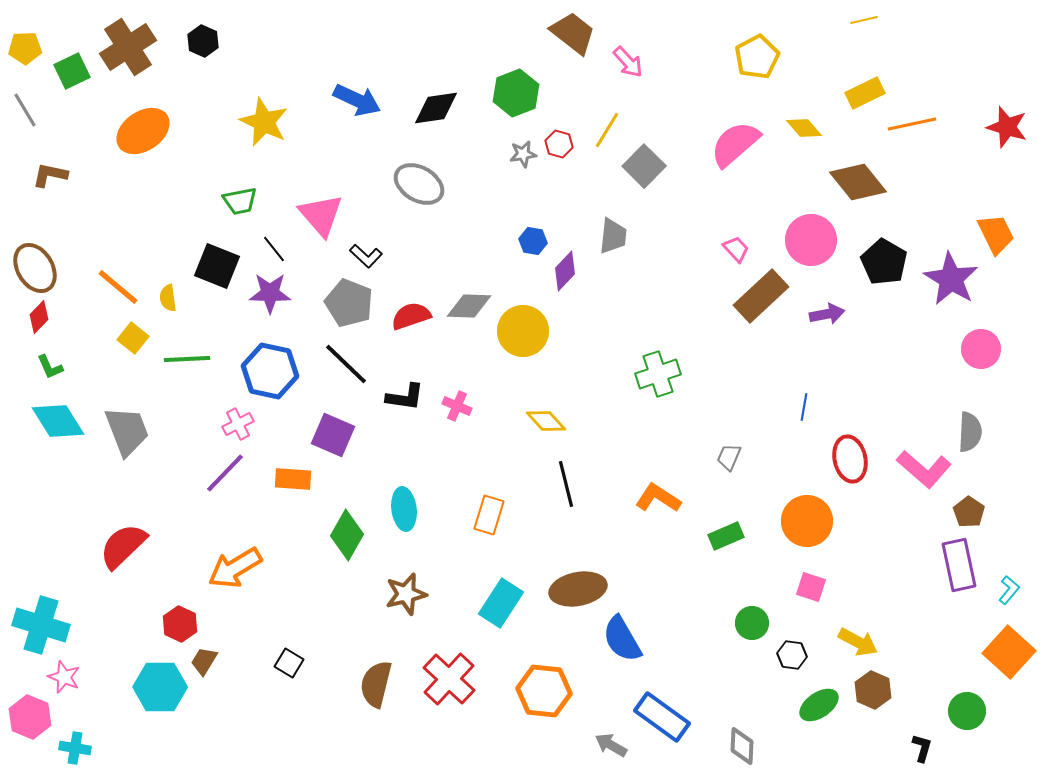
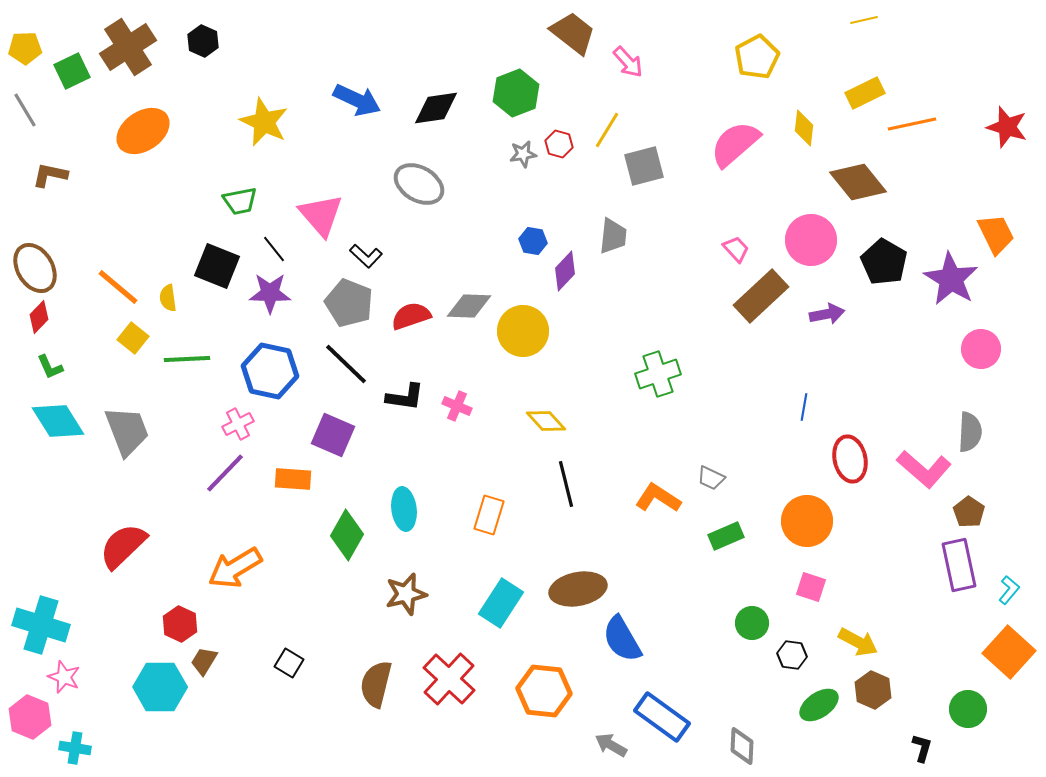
yellow diamond at (804, 128): rotated 48 degrees clockwise
gray square at (644, 166): rotated 30 degrees clockwise
gray trapezoid at (729, 457): moved 18 px left, 21 px down; rotated 88 degrees counterclockwise
green circle at (967, 711): moved 1 px right, 2 px up
